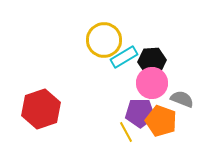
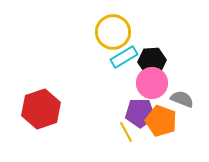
yellow circle: moved 9 px right, 8 px up
